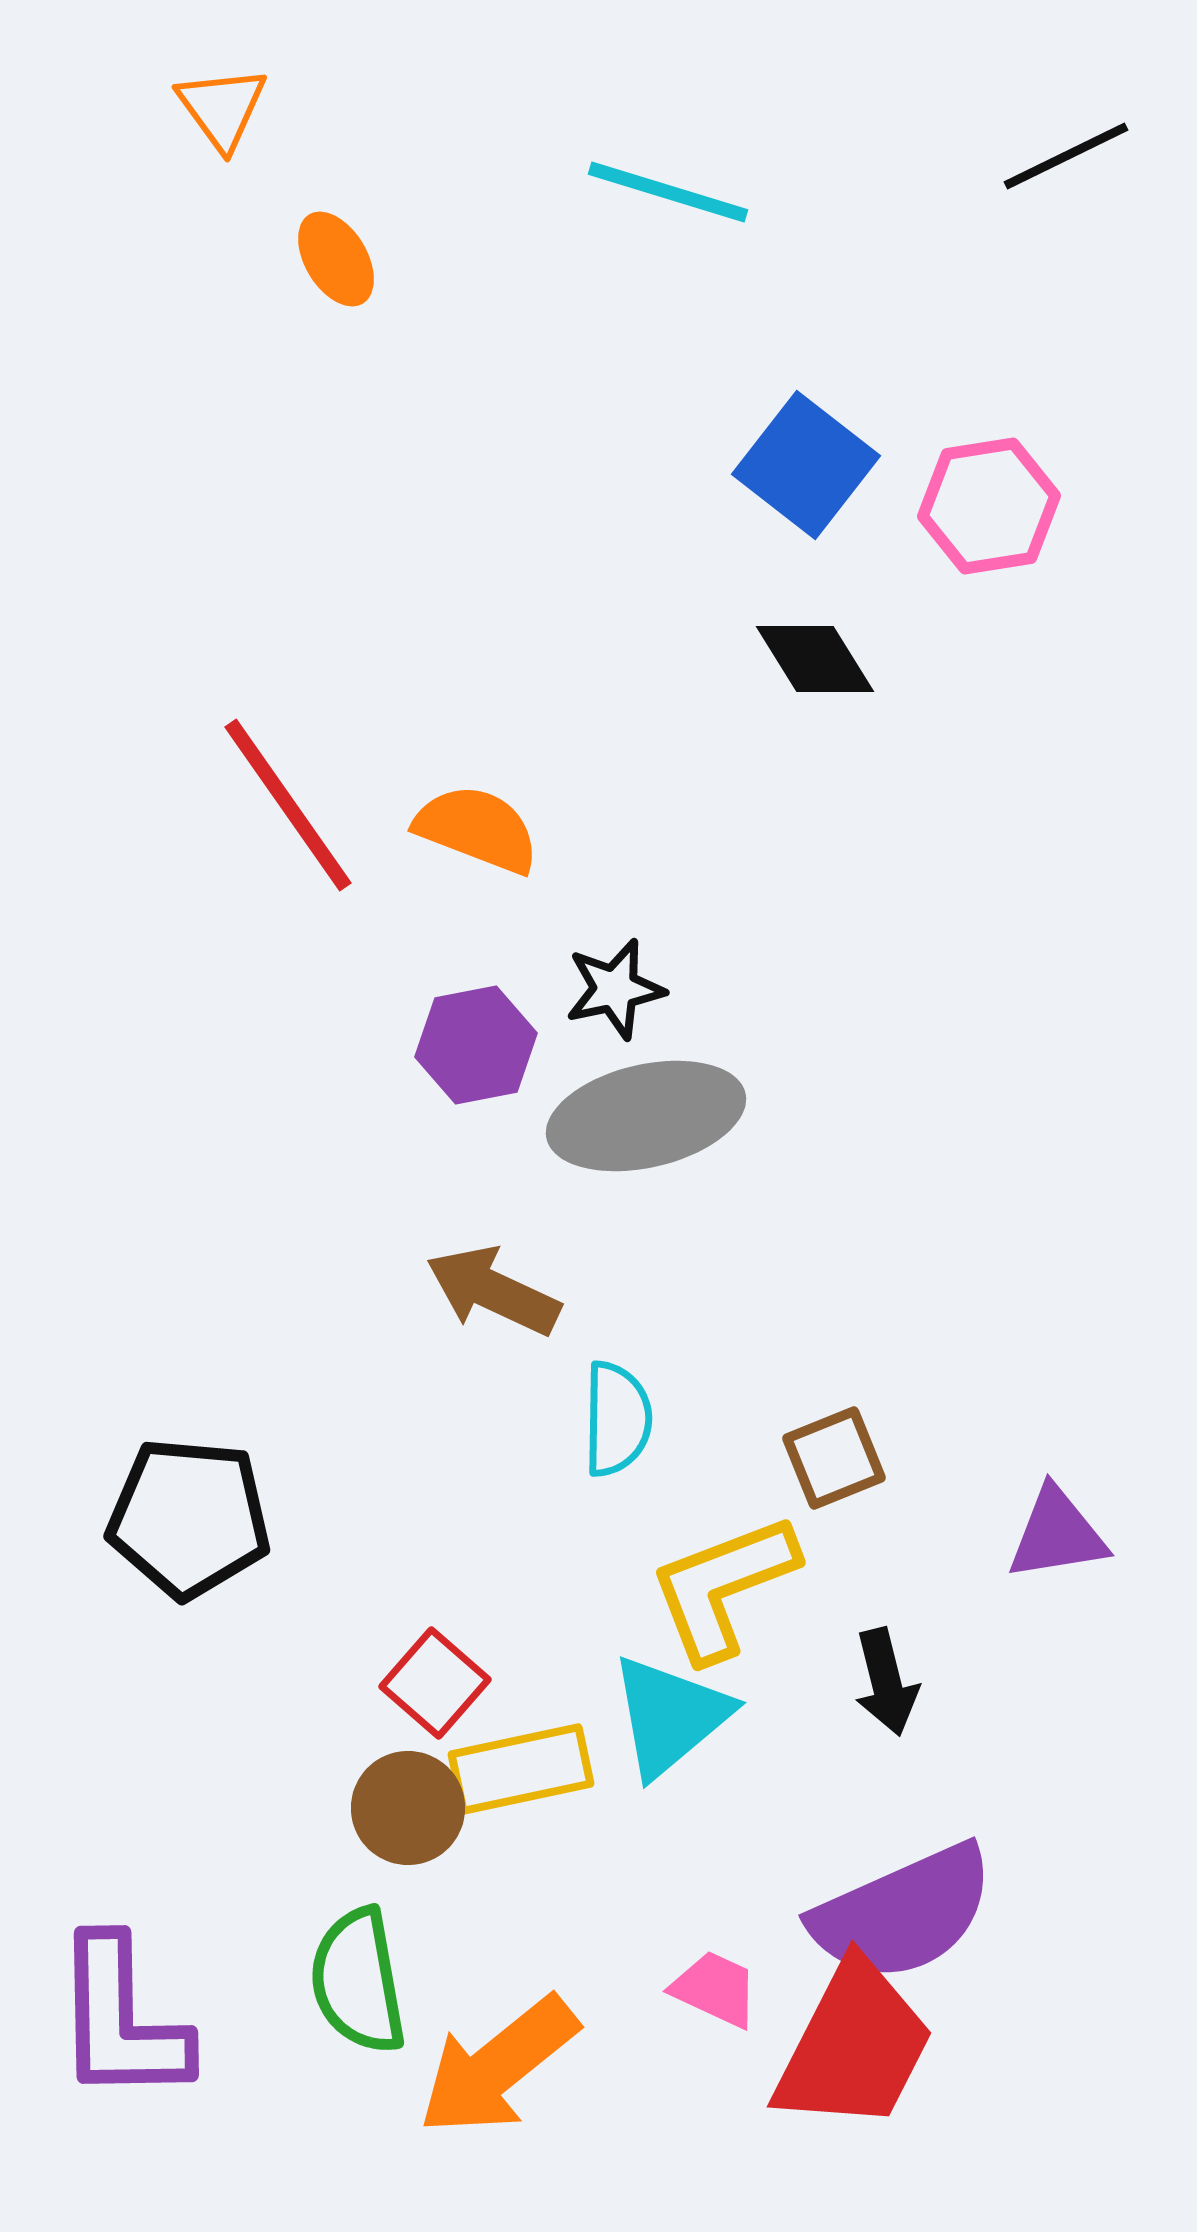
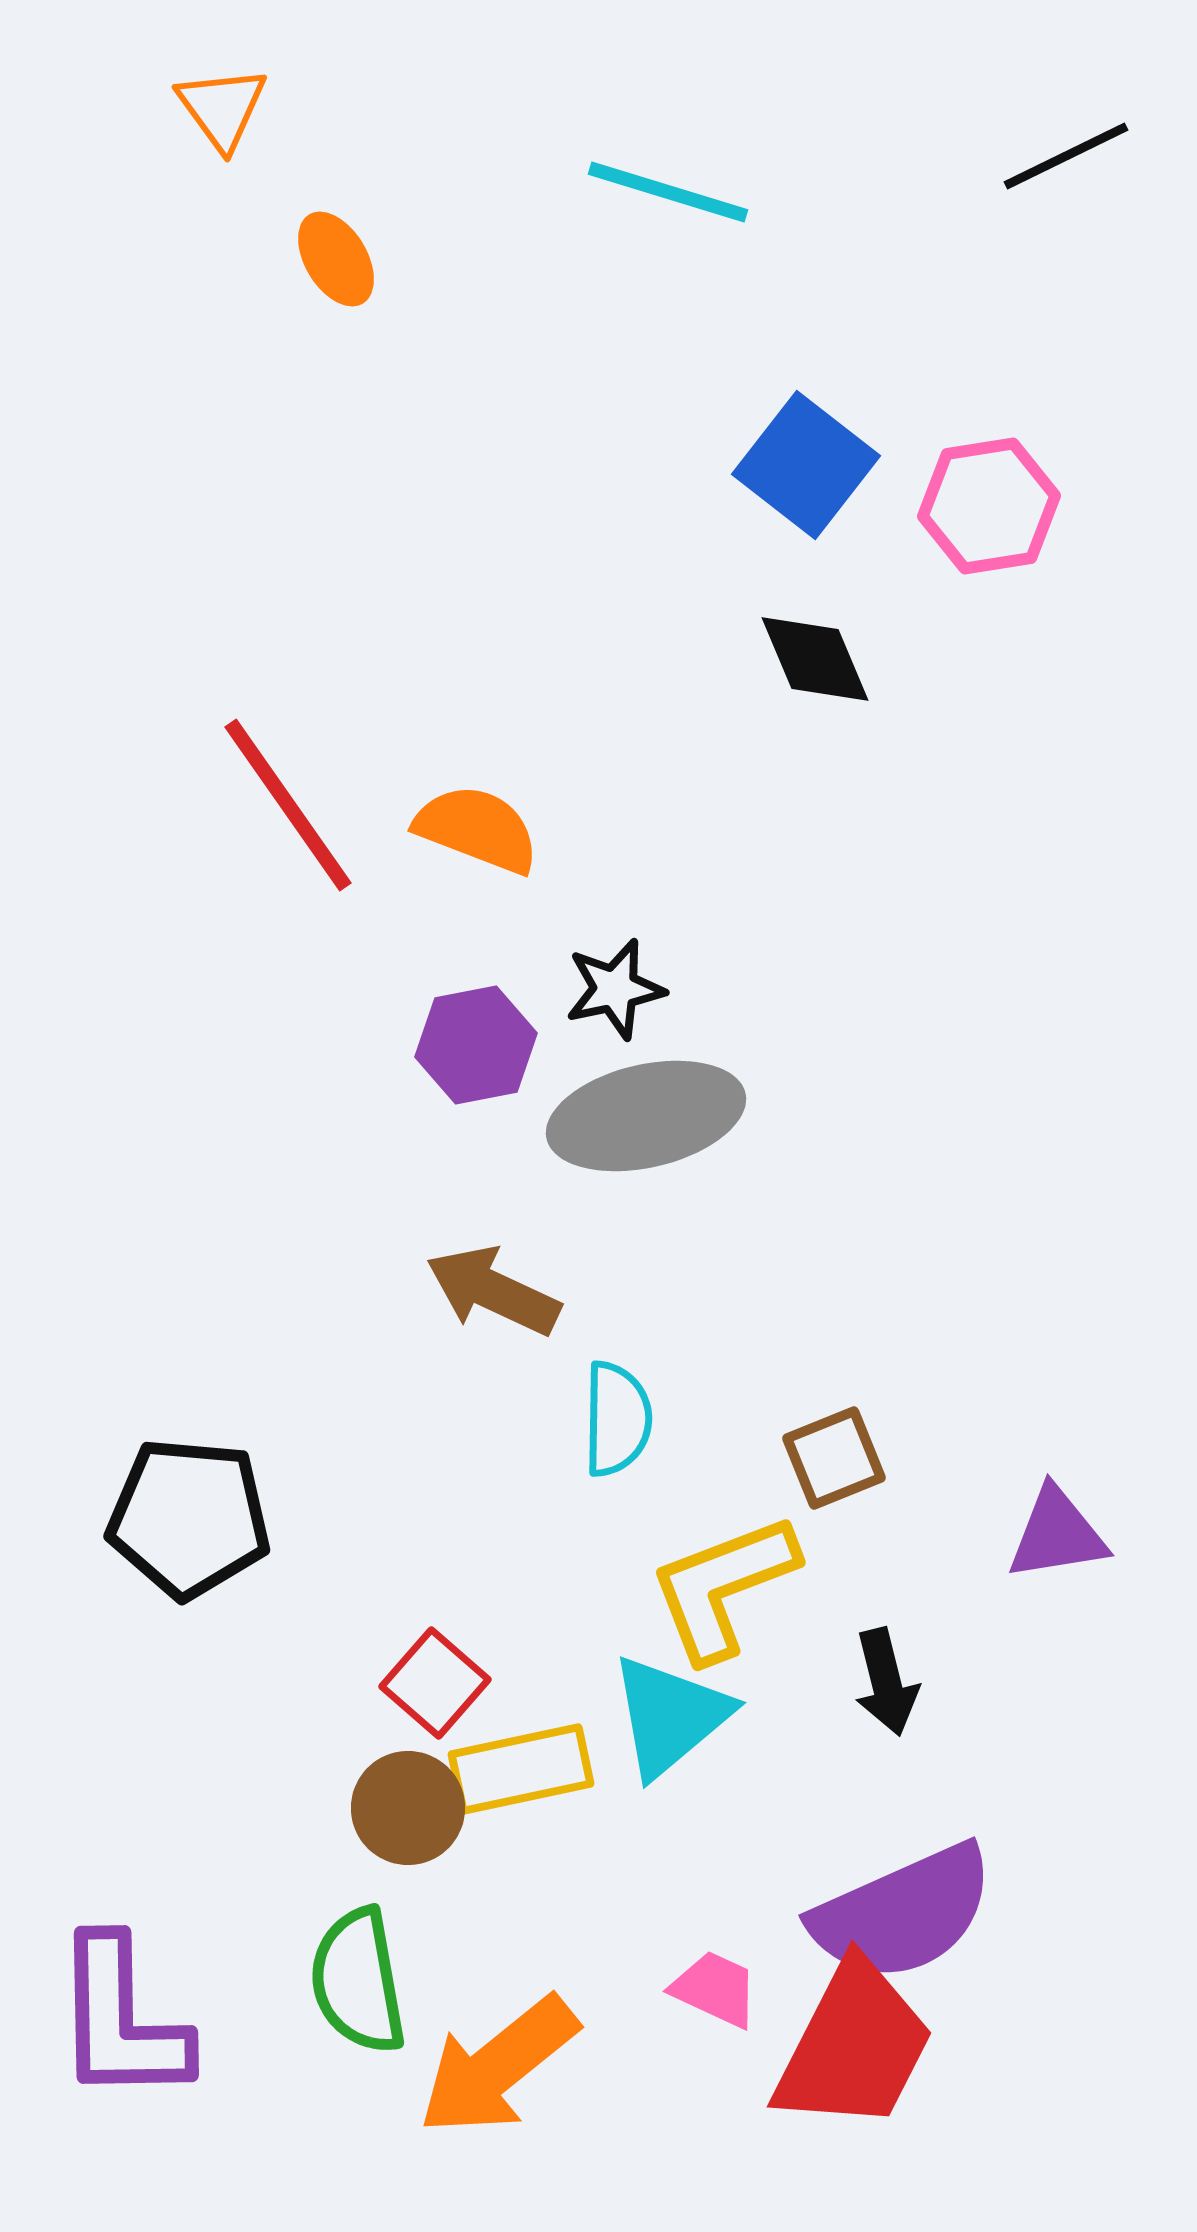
black diamond: rotated 9 degrees clockwise
